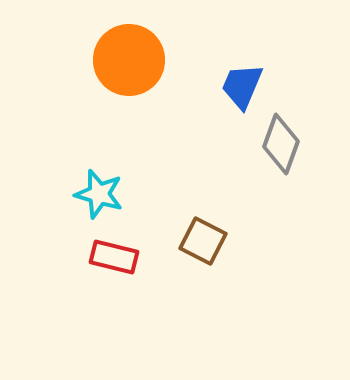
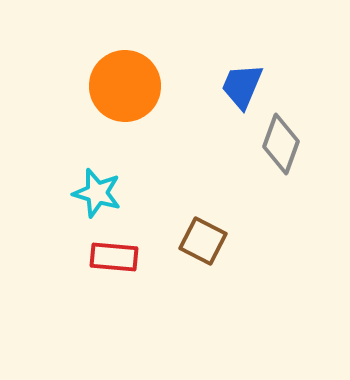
orange circle: moved 4 px left, 26 px down
cyan star: moved 2 px left, 1 px up
red rectangle: rotated 9 degrees counterclockwise
